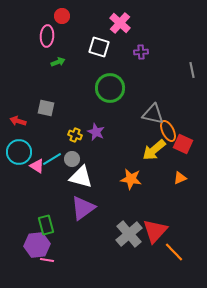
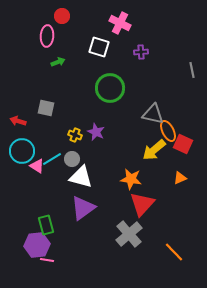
pink cross: rotated 15 degrees counterclockwise
cyan circle: moved 3 px right, 1 px up
red triangle: moved 13 px left, 27 px up
